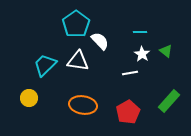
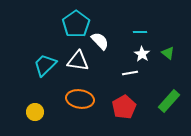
green triangle: moved 2 px right, 2 px down
yellow circle: moved 6 px right, 14 px down
orange ellipse: moved 3 px left, 6 px up
red pentagon: moved 4 px left, 5 px up
